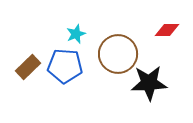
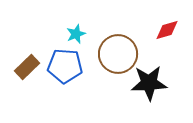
red diamond: rotated 15 degrees counterclockwise
brown rectangle: moved 1 px left
